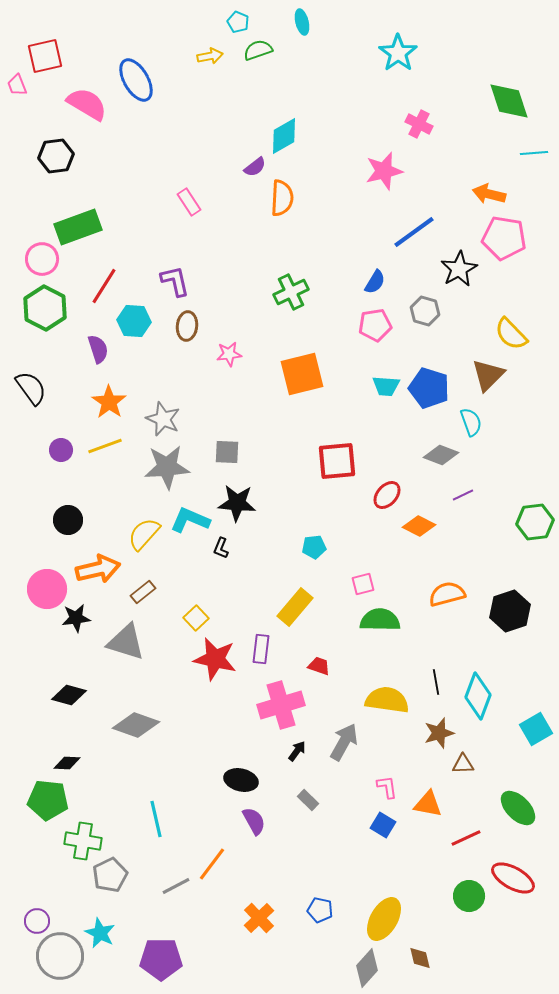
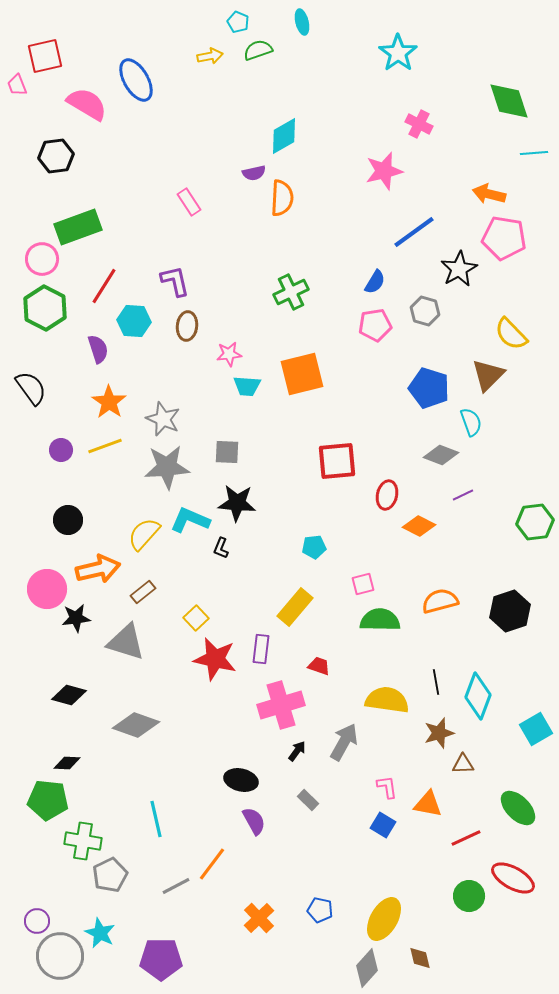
purple semicircle at (255, 167): moved 1 px left, 6 px down; rotated 25 degrees clockwise
cyan trapezoid at (386, 386): moved 139 px left
red ellipse at (387, 495): rotated 28 degrees counterclockwise
orange semicircle at (447, 594): moved 7 px left, 7 px down
